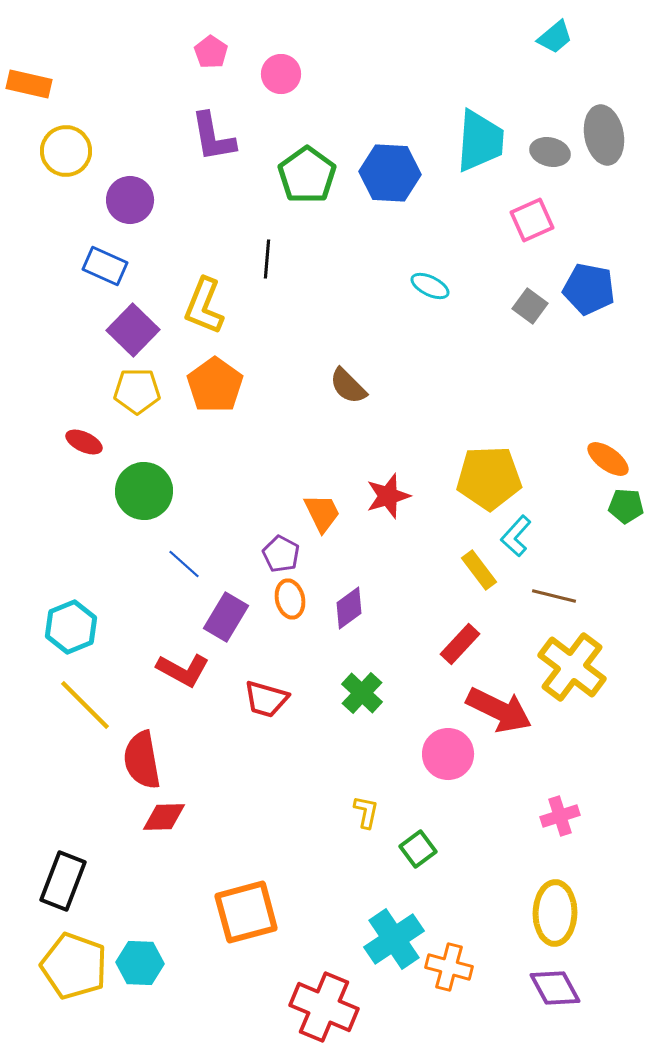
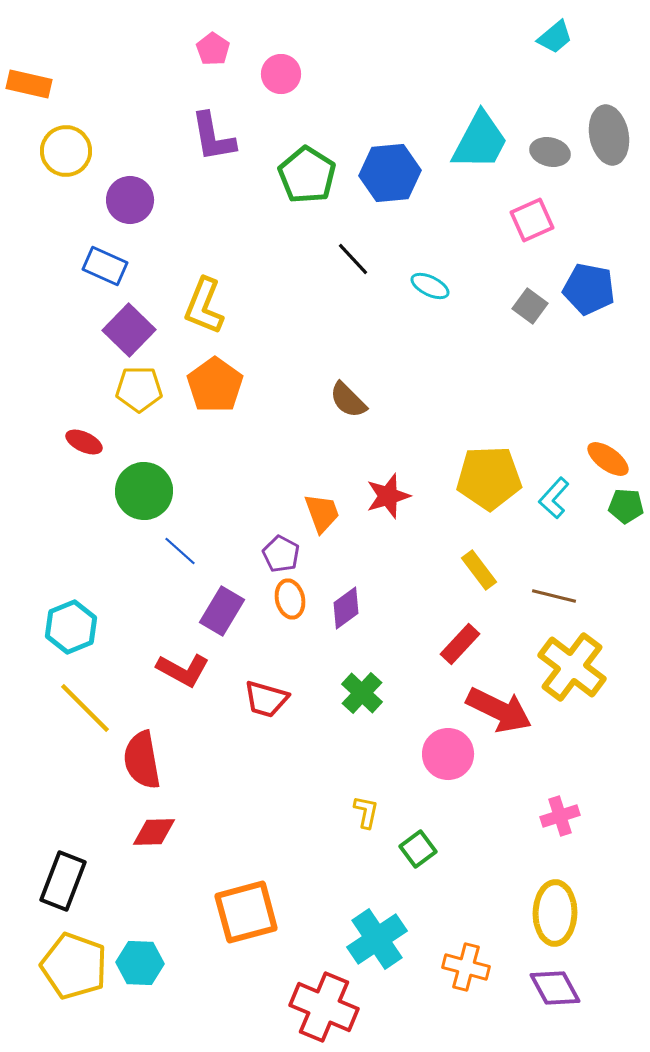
pink pentagon at (211, 52): moved 2 px right, 3 px up
gray ellipse at (604, 135): moved 5 px right
cyan trapezoid at (480, 141): rotated 24 degrees clockwise
blue hexagon at (390, 173): rotated 8 degrees counterclockwise
green pentagon at (307, 175): rotated 4 degrees counterclockwise
black line at (267, 259): moved 86 px right; rotated 48 degrees counterclockwise
purple square at (133, 330): moved 4 px left
brown semicircle at (348, 386): moved 14 px down
yellow pentagon at (137, 391): moved 2 px right, 2 px up
orange trapezoid at (322, 513): rotated 6 degrees clockwise
cyan L-shape at (516, 536): moved 38 px right, 38 px up
blue line at (184, 564): moved 4 px left, 13 px up
purple diamond at (349, 608): moved 3 px left
purple rectangle at (226, 617): moved 4 px left, 6 px up
yellow line at (85, 705): moved 3 px down
red diamond at (164, 817): moved 10 px left, 15 px down
cyan cross at (394, 939): moved 17 px left
orange cross at (449, 967): moved 17 px right
